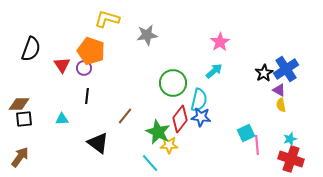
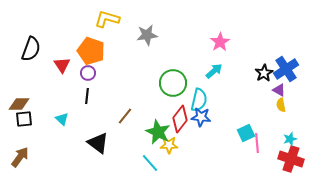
purple circle: moved 4 px right, 5 px down
cyan triangle: rotated 48 degrees clockwise
pink line: moved 2 px up
